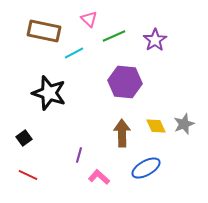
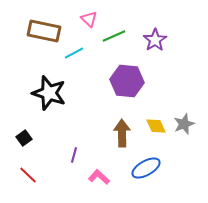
purple hexagon: moved 2 px right, 1 px up
purple line: moved 5 px left
red line: rotated 18 degrees clockwise
